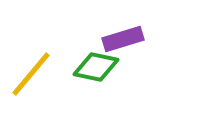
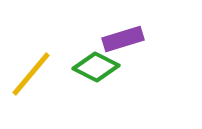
green diamond: rotated 15 degrees clockwise
